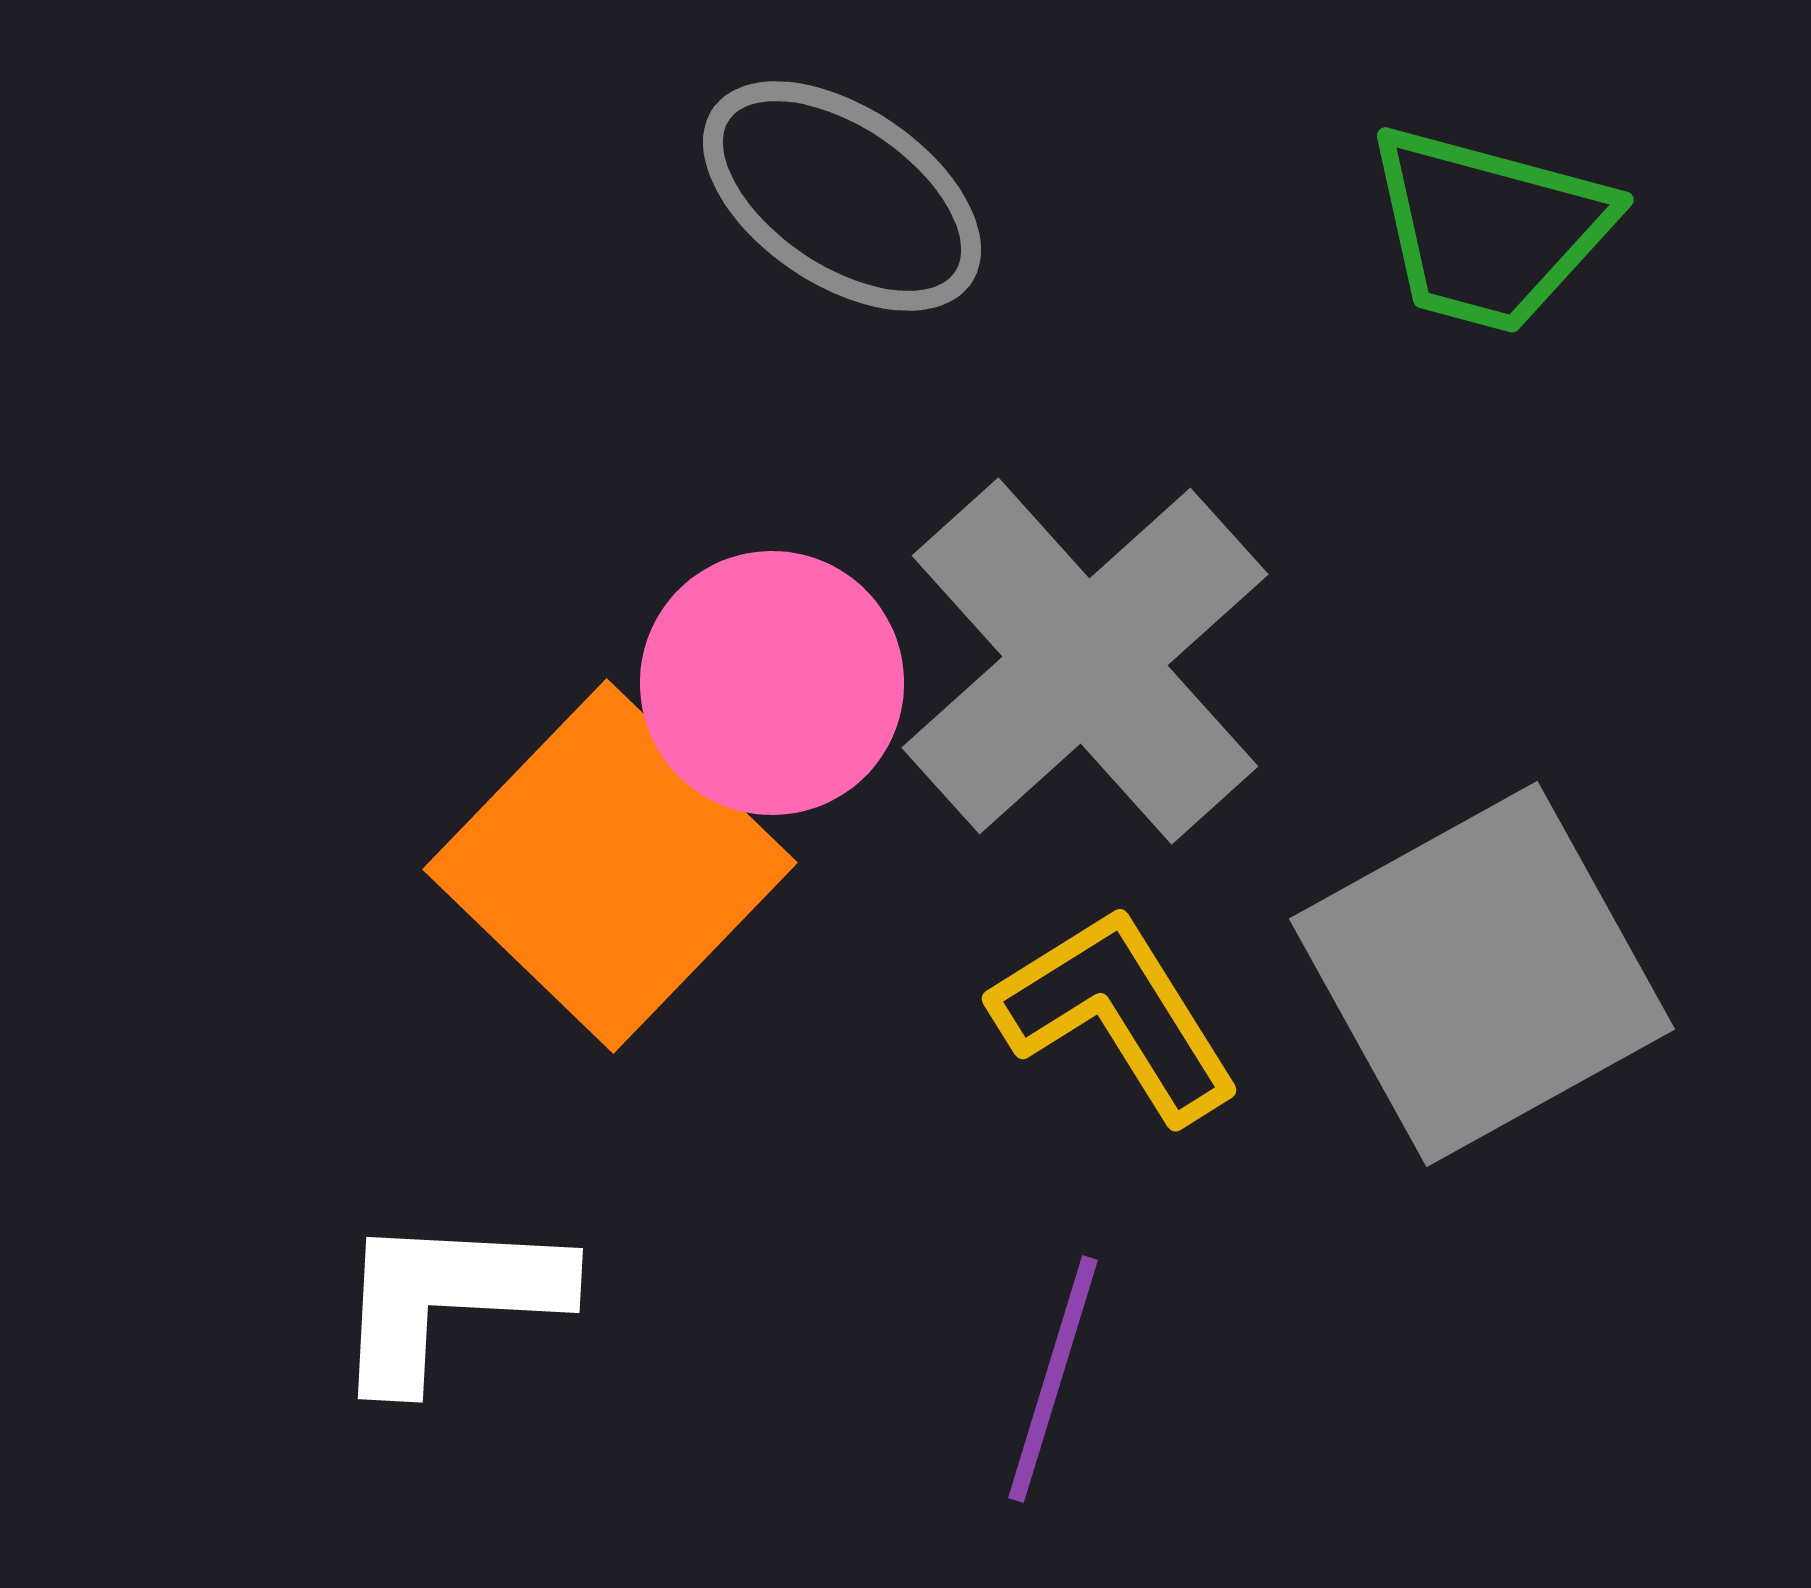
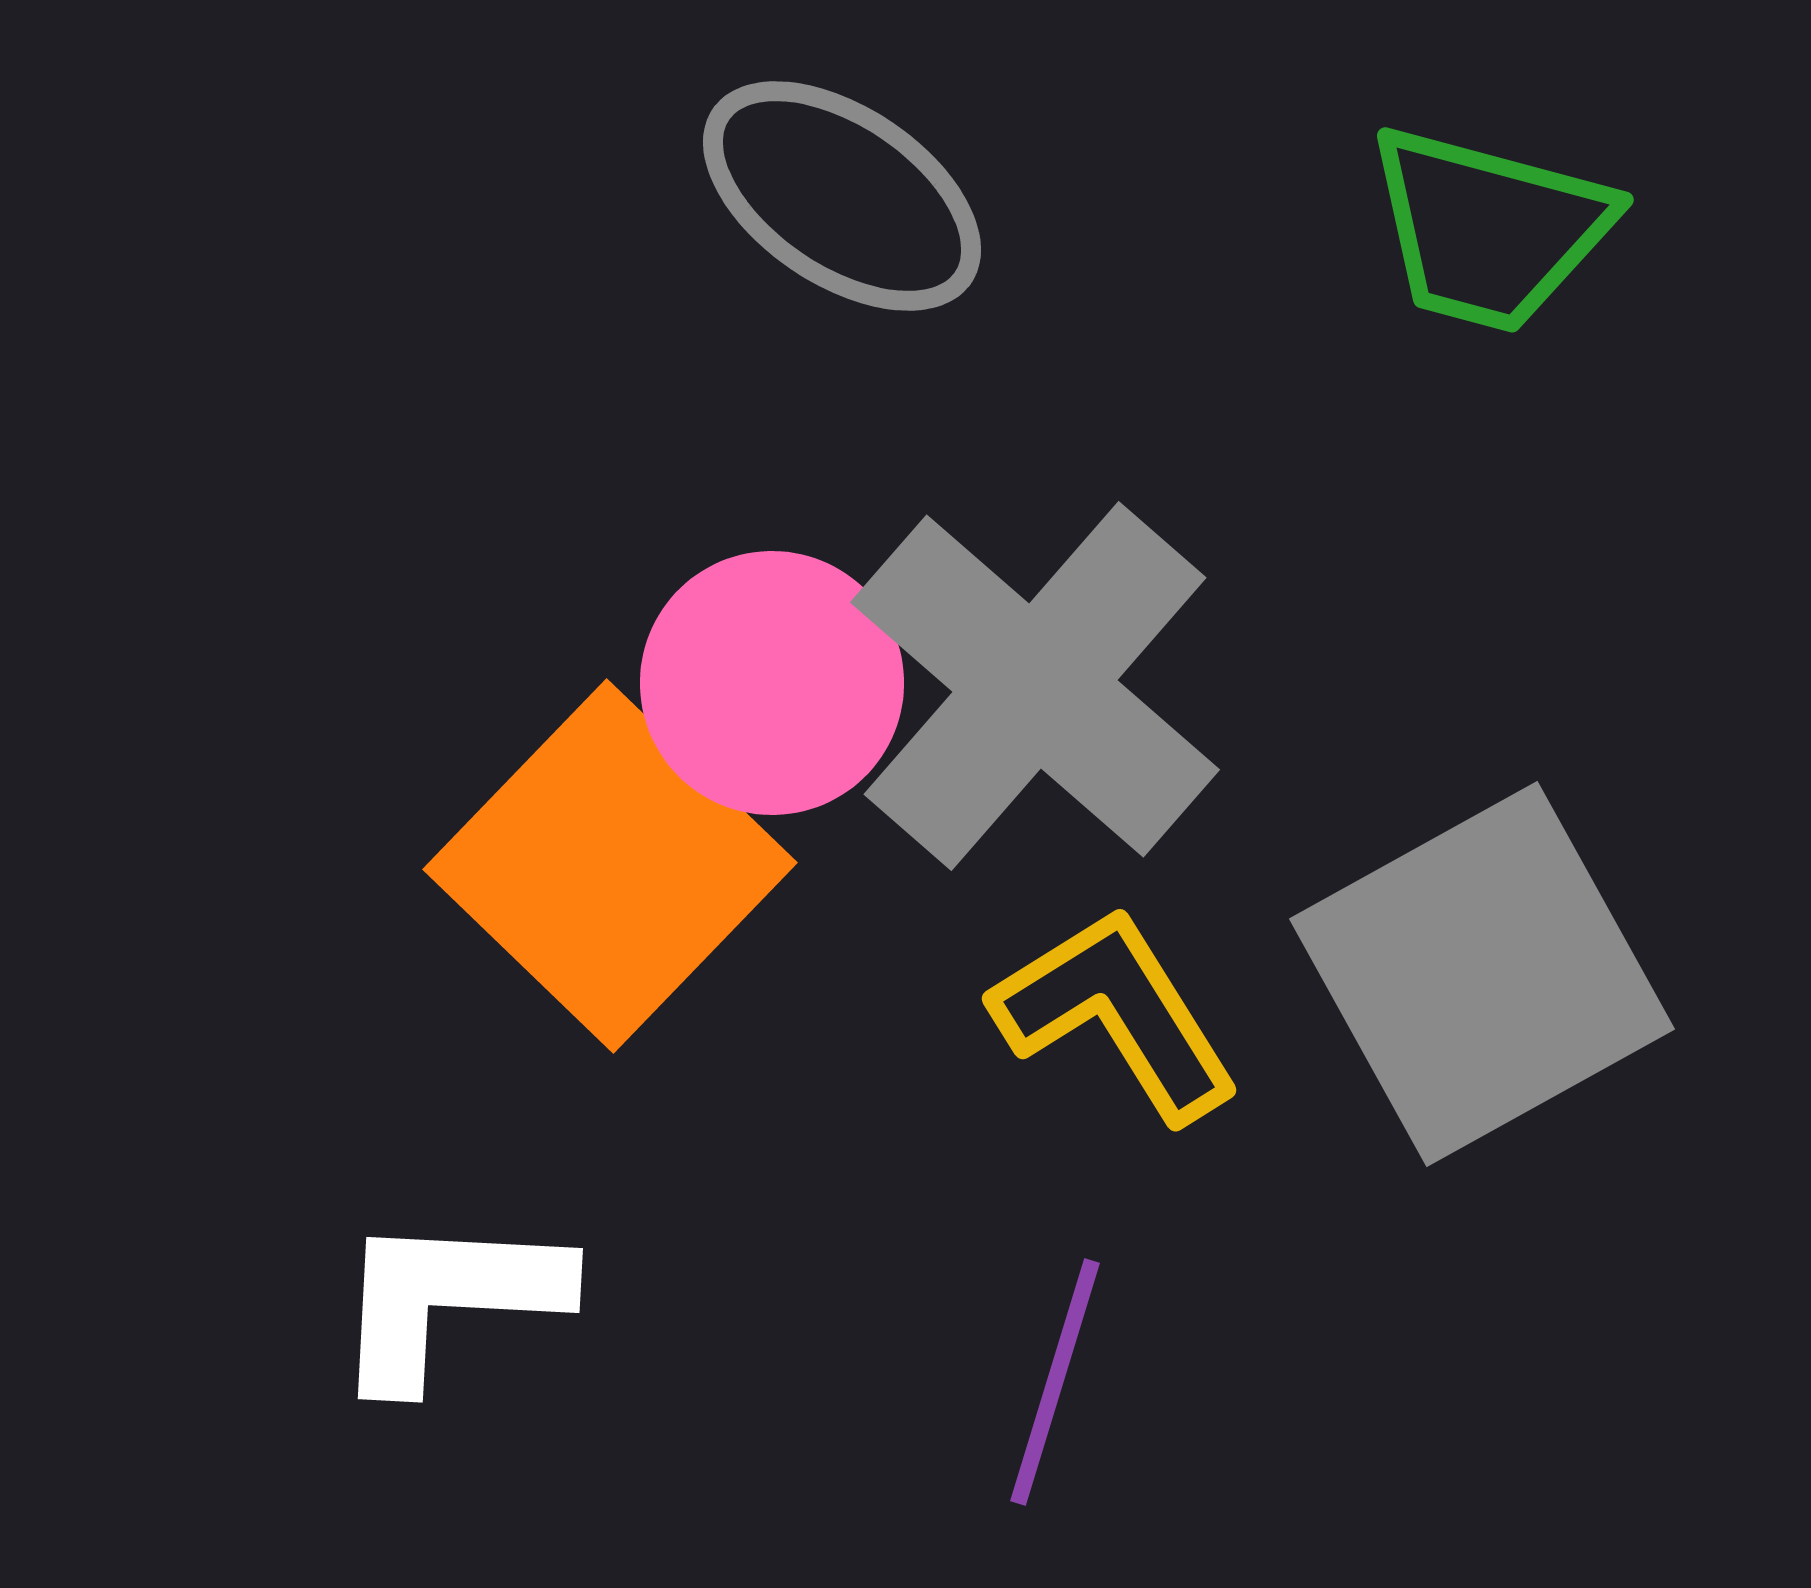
gray cross: moved 50 px left, 25 px down; rotated 7 degrees counterclockwise
purple line: moved 2 px right, 3 px down
